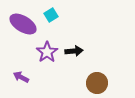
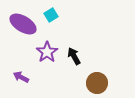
black arrow: moved 5 px down; rotated 114 degrees counterclockwise
